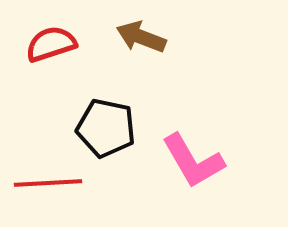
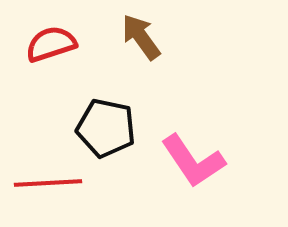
brown arrow: rotated 33 degrees clockwise
pink L-shape: rotated 4 degrees counterclockwise
